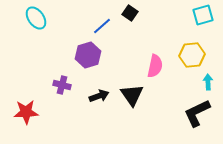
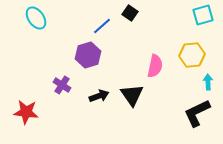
purple cross: rotated 18 degrees clockwise
red star: rotated 10 degrees clockwise
